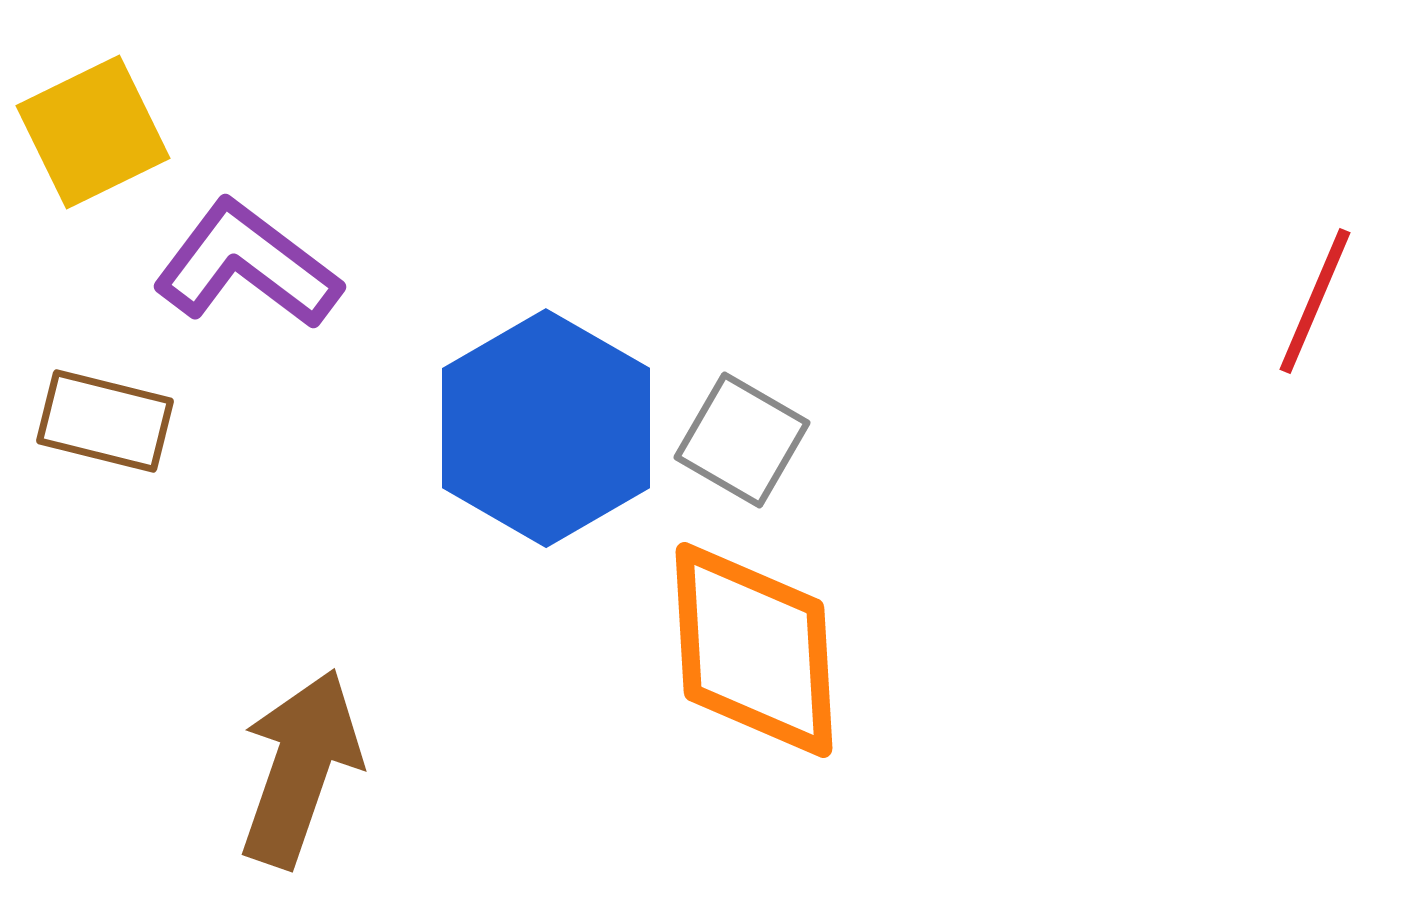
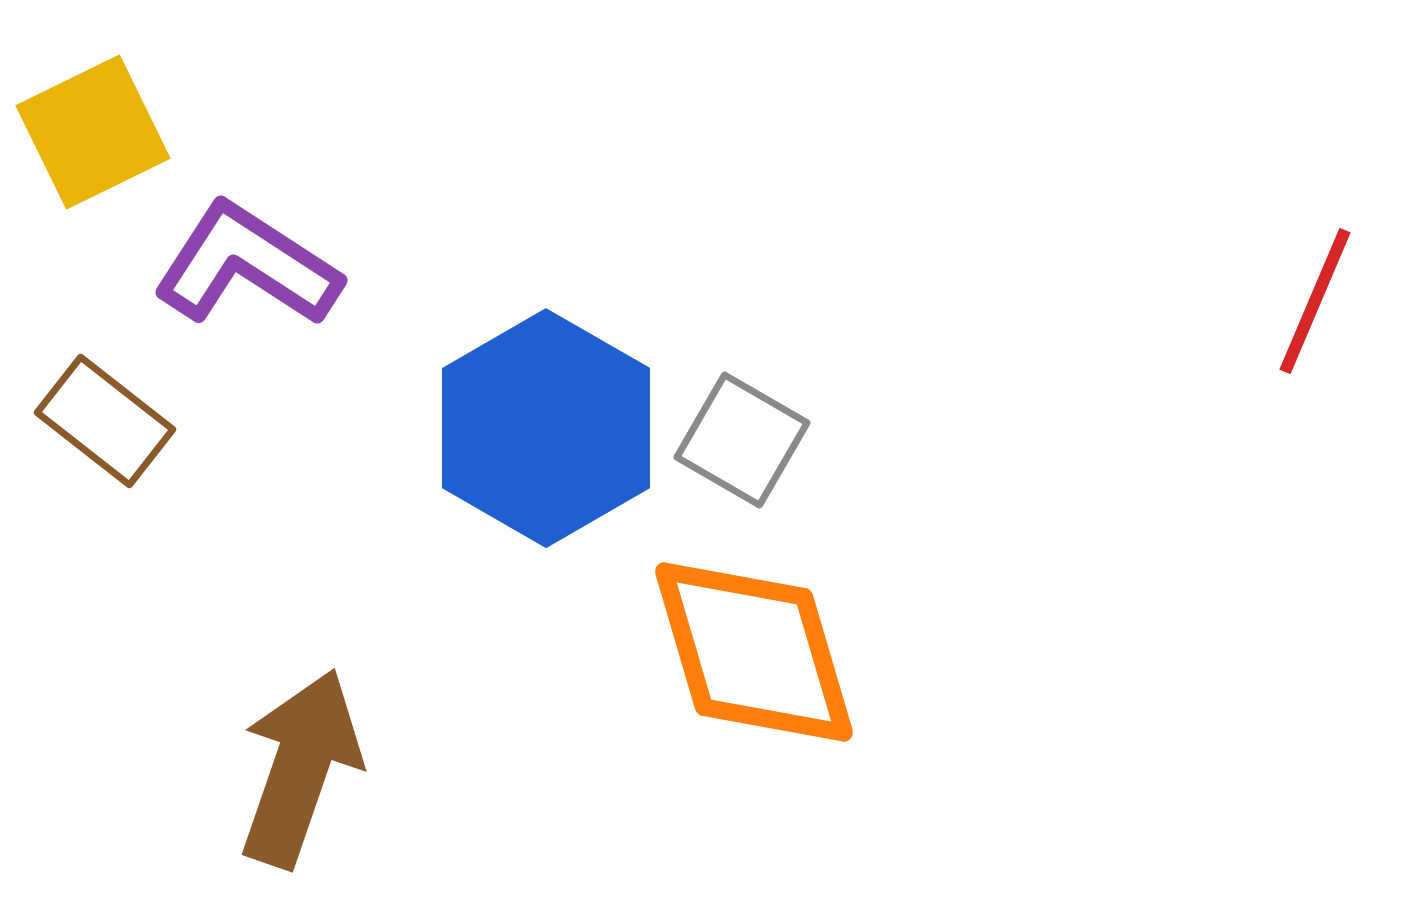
purple L-shape: rotated 4 degrees counterclockwise
brown rectangle: rotated 24 degrees clockwise
orange diamond: moved 2 px down; rotated 13 degrees counterclockwise
